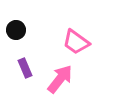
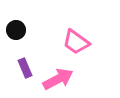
pink arrow: moved 2 px left; rotated 24 degrees clockwise
